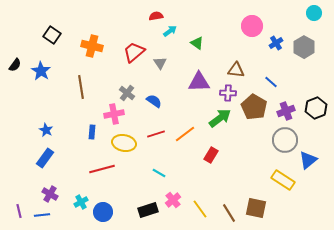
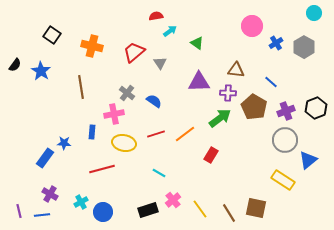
blue star at (46, 130): moved 18 px right, 13 px down; rotated 24 degrees counterclockwise
